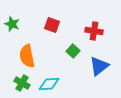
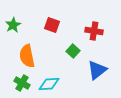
green star: moved 1 px right, 1 px down; rotated 21 degrees clockwise
blue triangle: moved 2 px left, 4 px down
